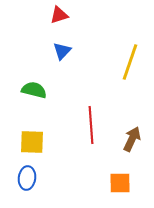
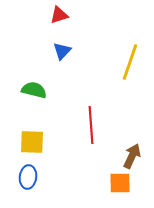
brown arrow: moved 17 px down
blue ellipse: moved 1 px right, 1 px up
